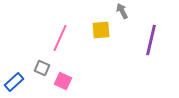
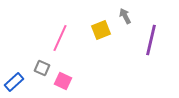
gray arrow: moved 3 px right, 5 px down
yellow square: rotated 18 degrees counterclockwise
